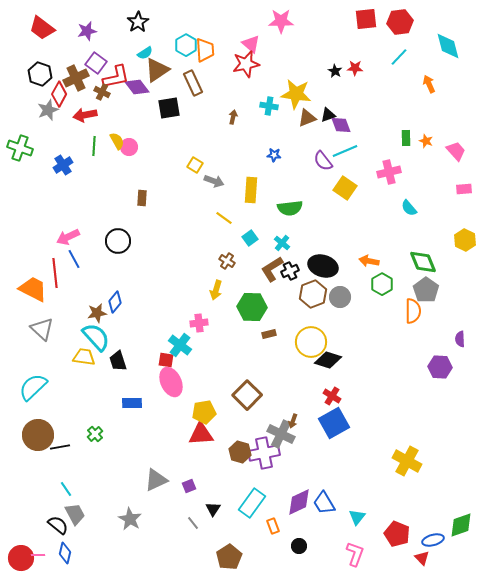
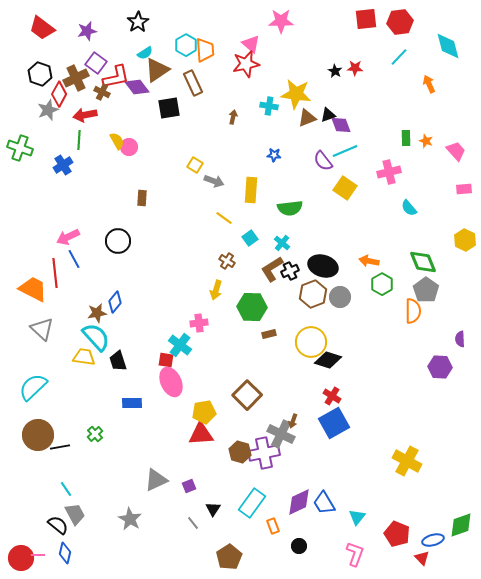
green line at (94, 146): moved 15 px left, 6 px up
